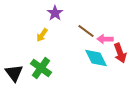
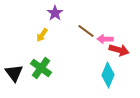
red arrow: moved 1 px left, 3 px up; rotated 54 degrees counterclockwise
cyan diamond: moved 12 px right, 17 px down; rotated 50 degrees clockwise
